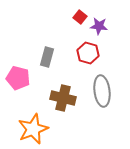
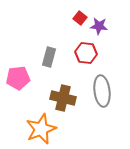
red square: moved 1 px down
red hexagon: moved 2 px left; rotated 10 degrees counterclockwise
gray rectangle: moved 2 px right
pink pentagon: rotated 20 degrees counterclockwise
orange star: moved 8 px right
